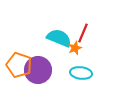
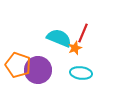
orange pentagon: moved 1 px left
